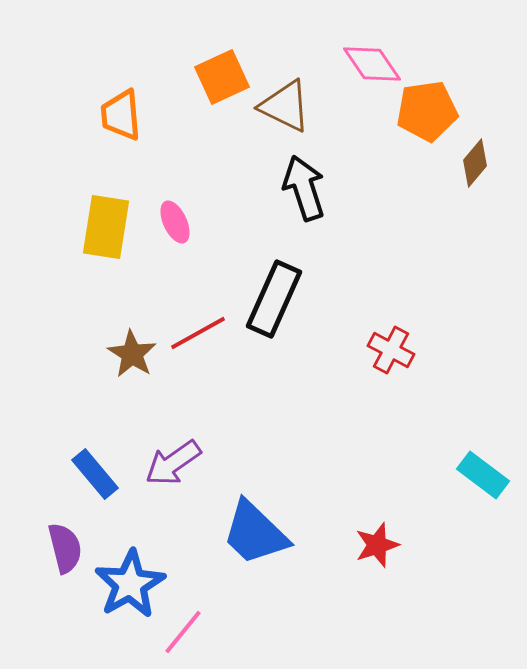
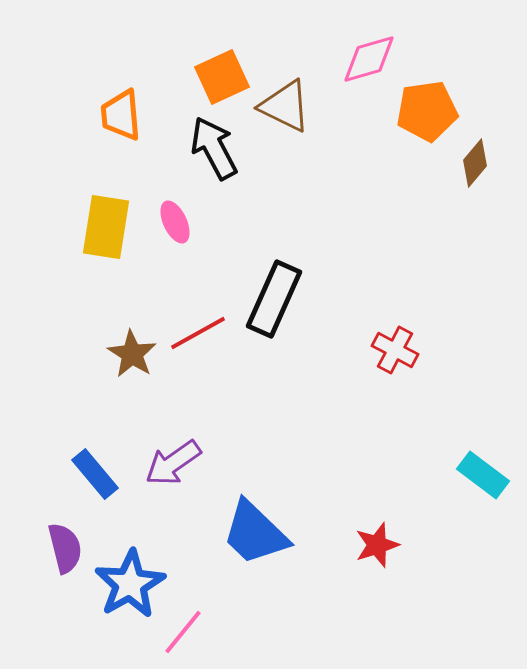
pink diamond: moved 3 px left, 5 px up; rotated 72 degrees counterclockwise
black arrow: moved 90 px left, 40 px up; rotated 10 degrees counterclockwise
red cross: moved 4 px right
